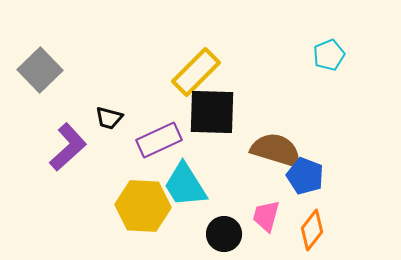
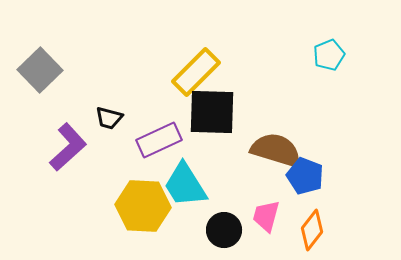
black circle: moved 4 px up
